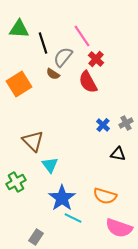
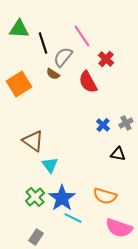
red cross: moved 10 px right
brown triangle: rotated 10 degrees counterclockwise
green cross: moved 19 px right, 15 px down; rotated 12 degrees counterclockwise
